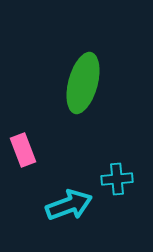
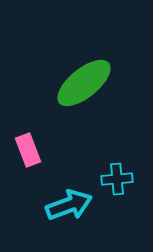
green ellipse: moved 1 px right; rotated 36 degrees clockwise
pink rectangle: moved 5 px right
